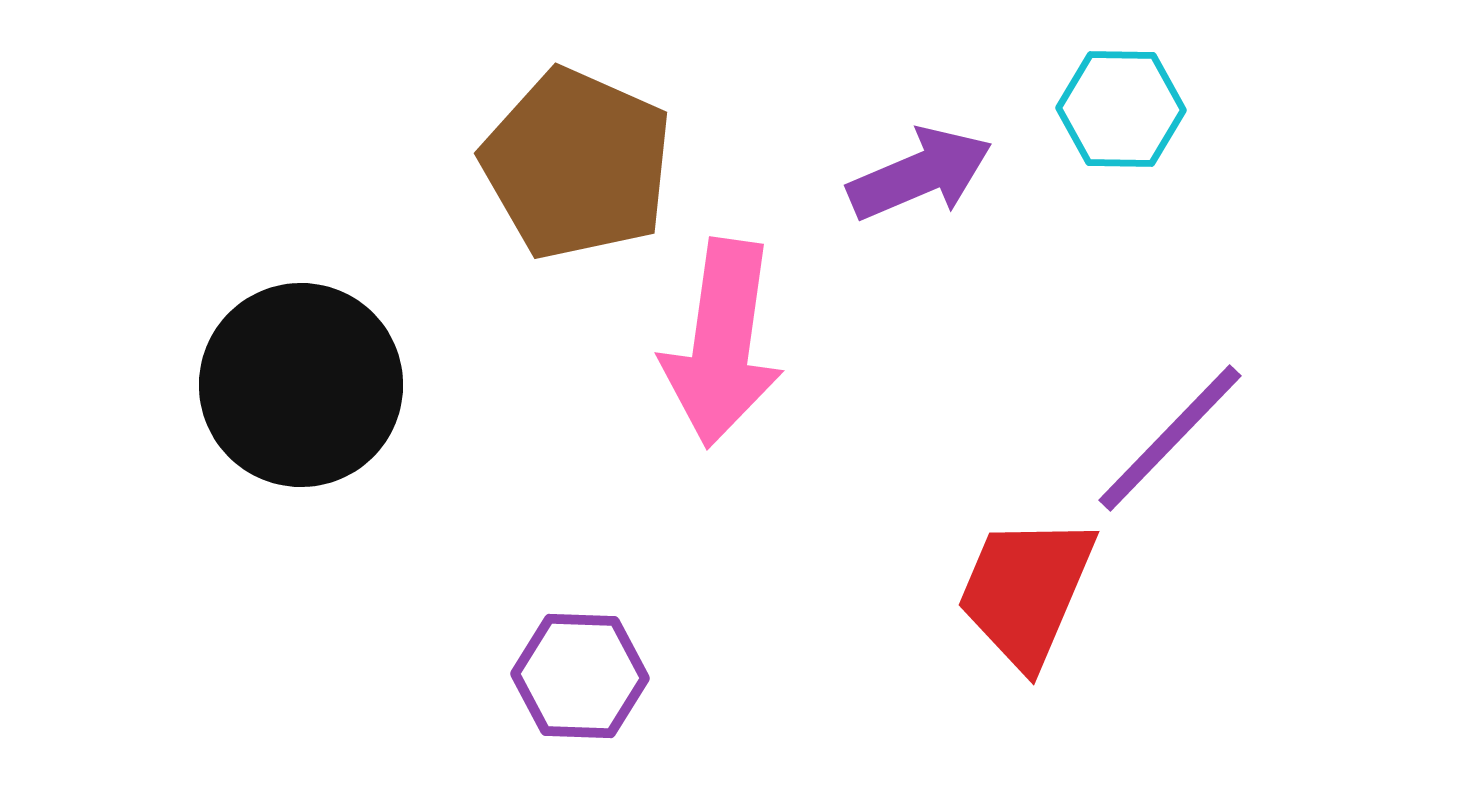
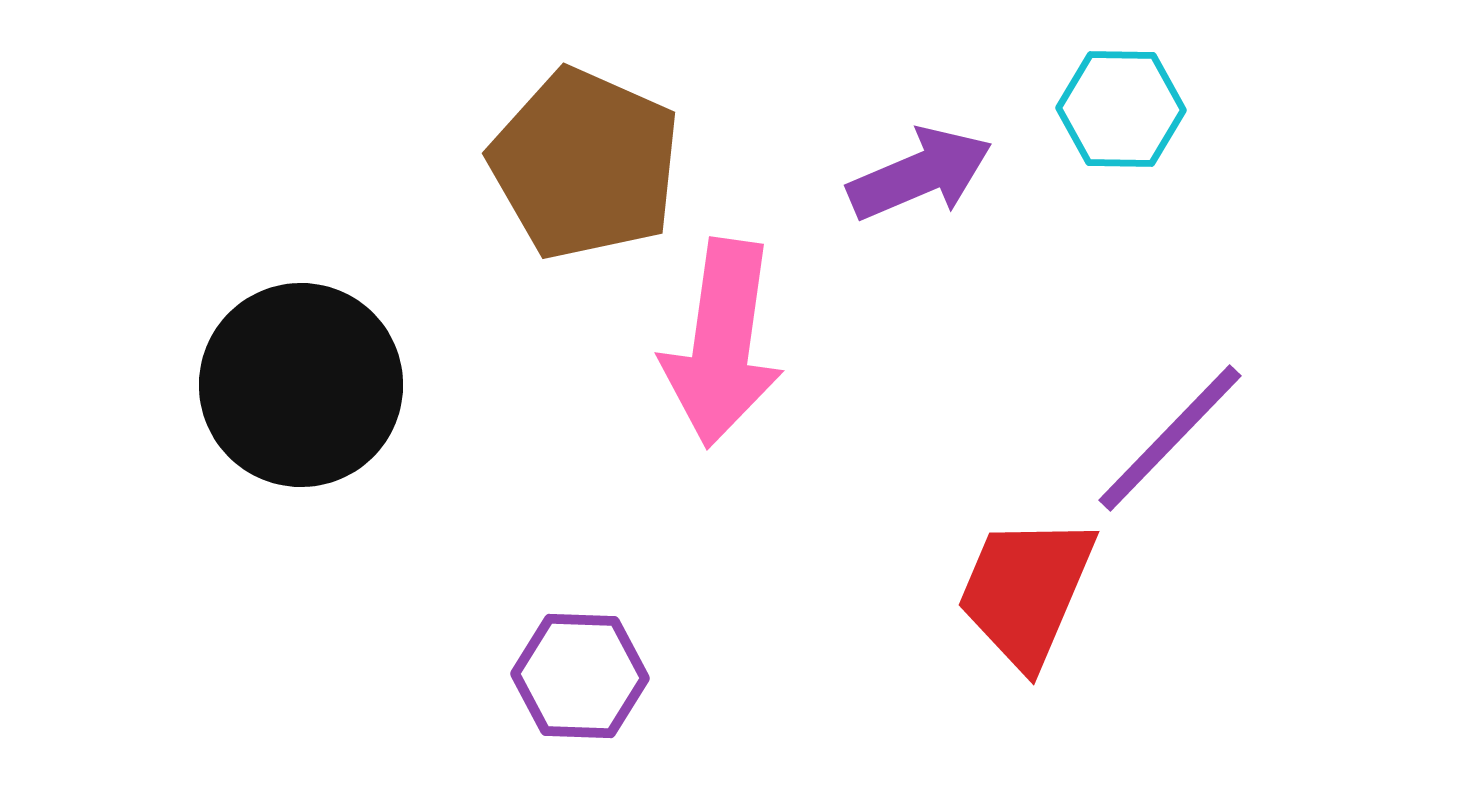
brown pentagon: moved 8 px right
